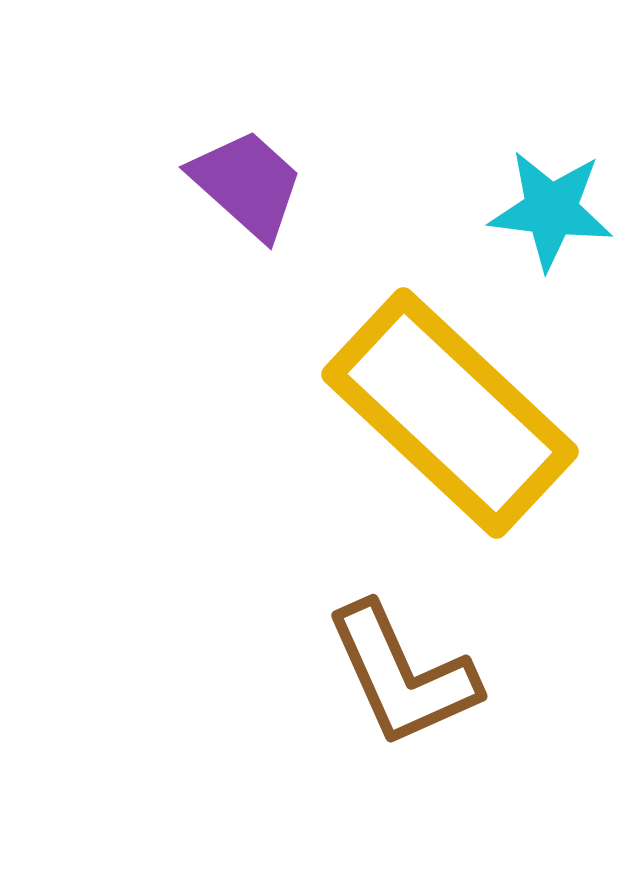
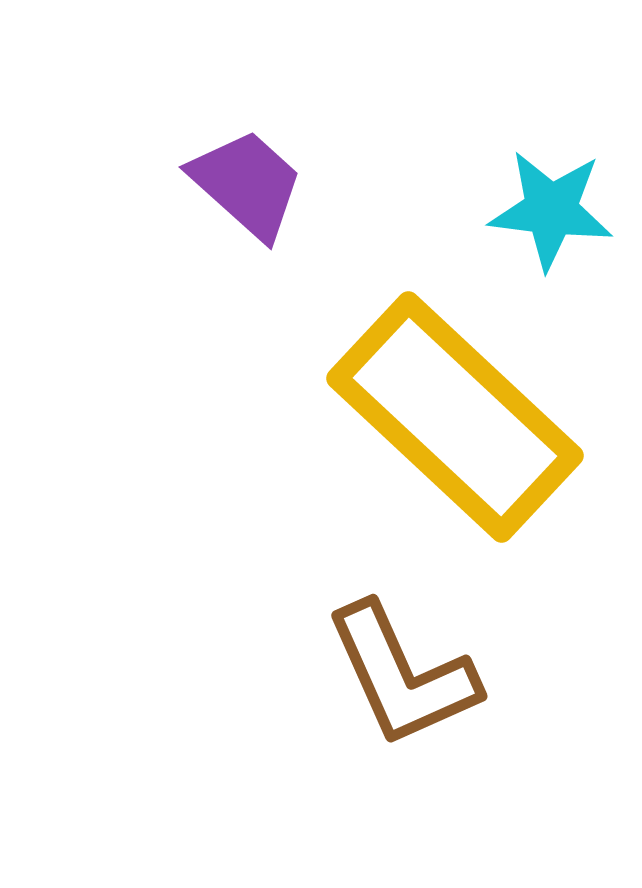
yellow rectangle: moved 5 px right, 4 px down
